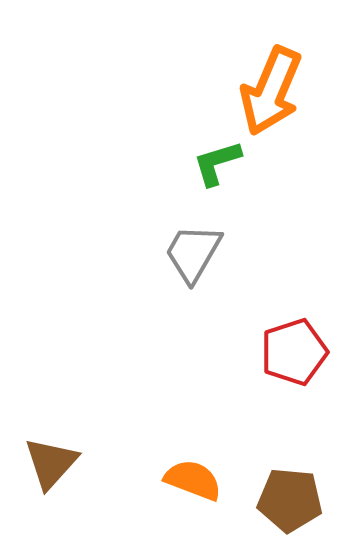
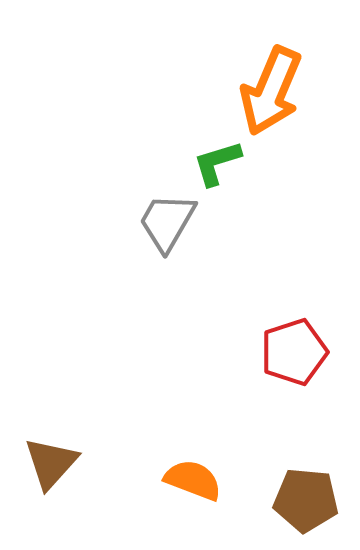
gray trapezoid: moved 26 px left, 31 px up
brown pentagon: moved 16 px right
